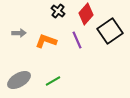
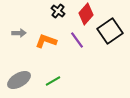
purple line: rotated 12 degrees counterclockwise
